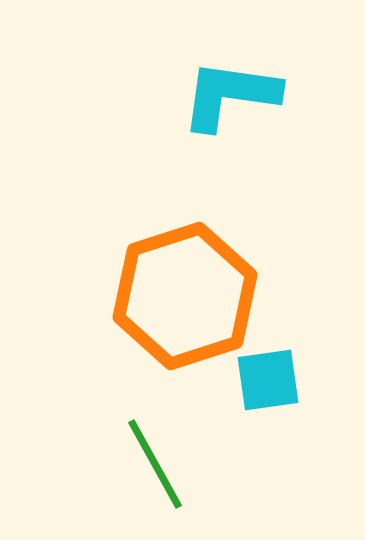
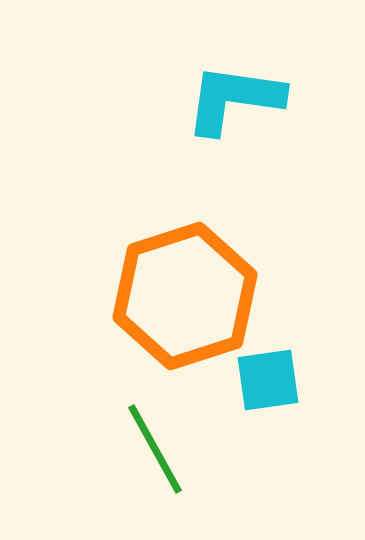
cyan L-shape: moved 4 px right, 4 px down
green line: moved 15 px up
